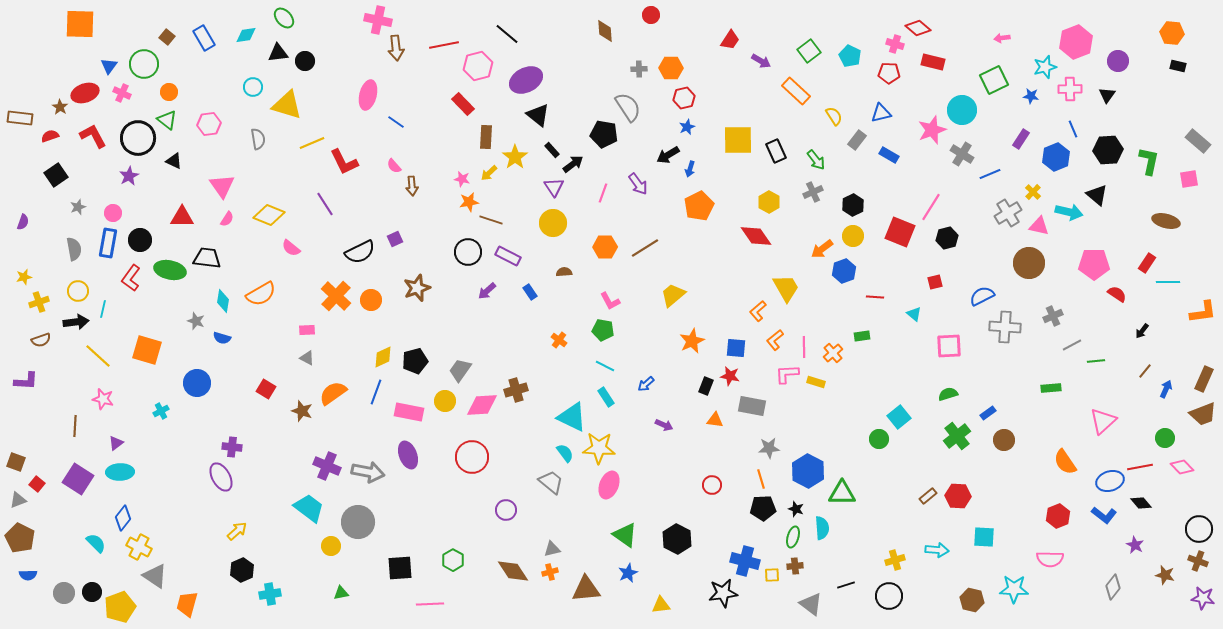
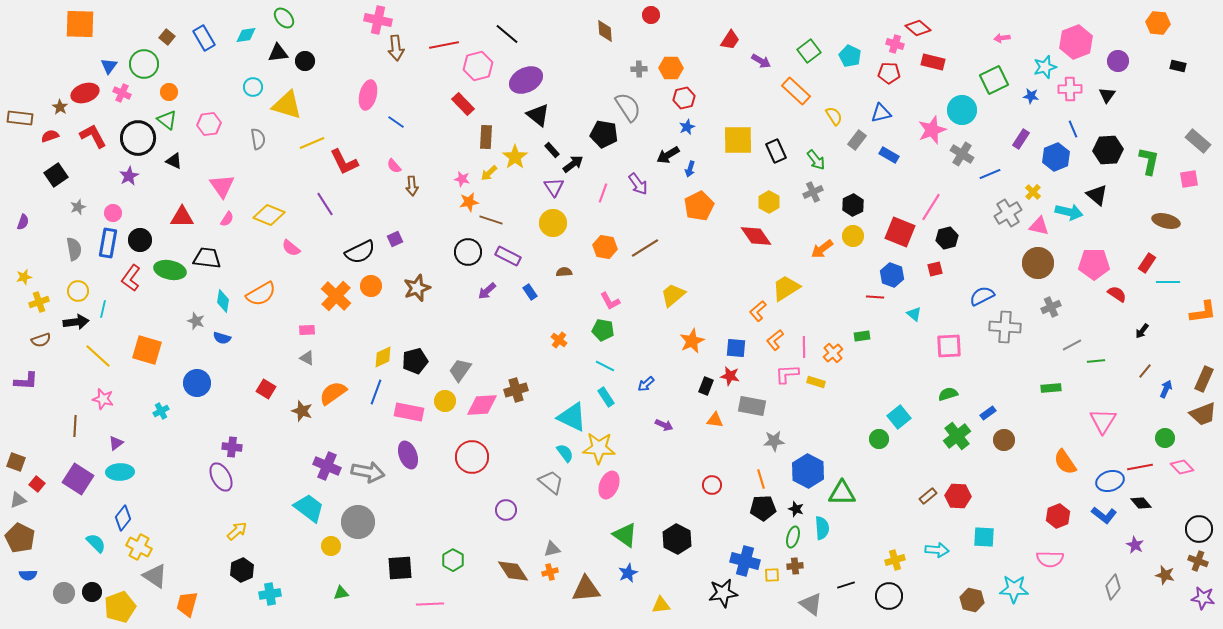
orange hexagon at (1172, 33): moved 14 px left, 10 px up
orange hexagon at (605, 247): rotated 10 degrees clockwise
brown circle at (1029, 263): moved 9 px right
blue hexagon at (844, 271): moved 48 px right, 4 px down; rotated 20 degrees counterclockwise
red square at (935, 282): moved 13 px up
yellow trapezoid at (786, 288): rotated 92 degrees counterclockwise
orange circle at (371, 300): moved 14 px up
gray cross at (1053, 316): moved 2 px left, 9 px up
pink triangle at (1103, 421): rotated 16 degrees counterclockwise
gray star at (769, 448): moved 5 px right, 7 px up
